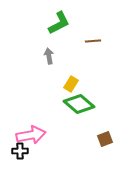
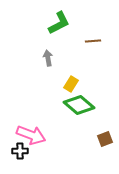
gray arrow: moved 1 px left, 2 px down
green diamond: moved 1 px down
pink arrow: rotated 32 degrees clockwise
